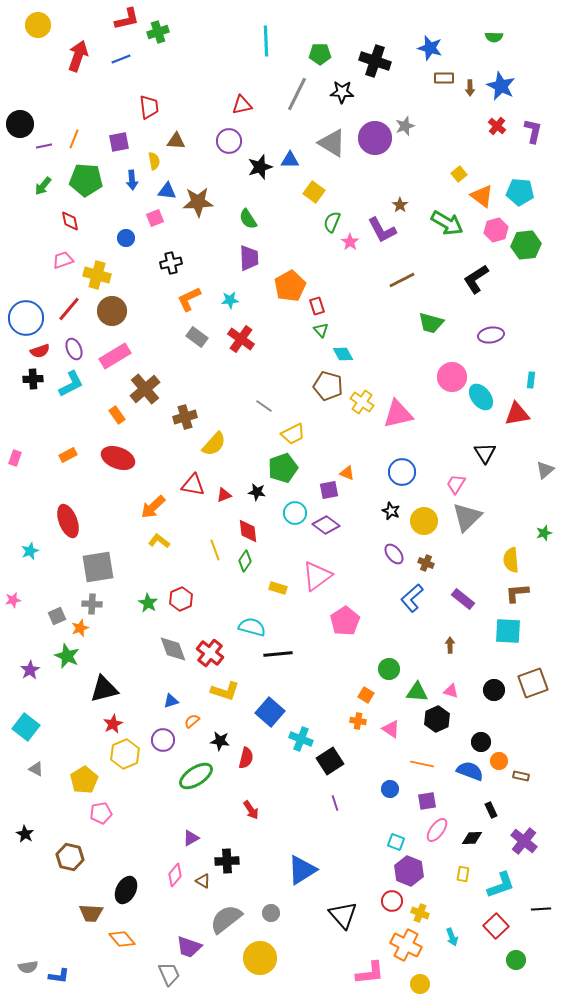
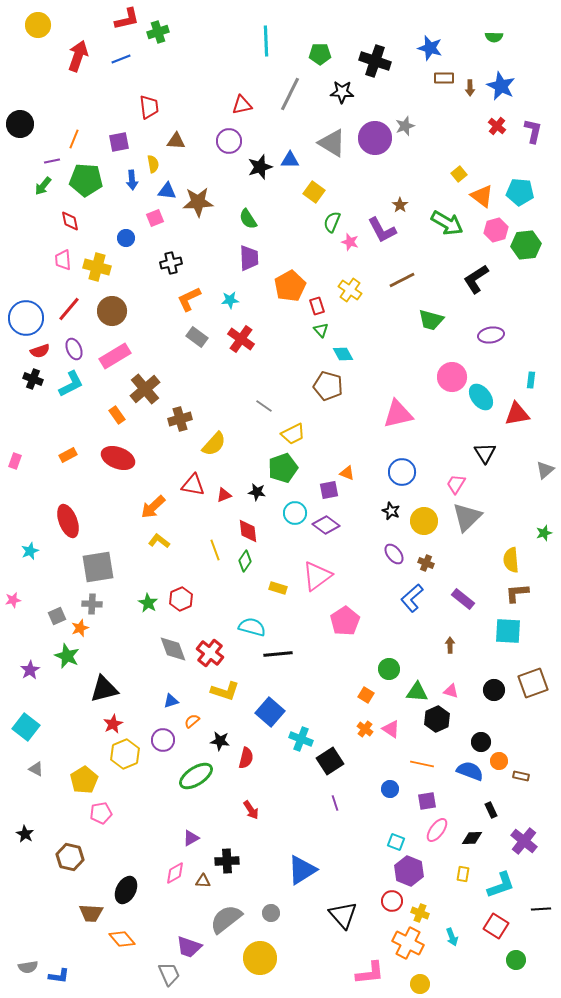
gray line at (297, 94): moved 7 px left
purple line at (44, 146): moved 8 px right, 15 px down
yellow semicircle at (154, 161): moved 1 px left, 3 px down
pink star at (350, 242): rotated 18 degrees counterclockwise
pink trapezoid at (63, 260): rotated 75 degrees counterclockwise
yellow cross at (97, 275): moved 8 px up
green trapezoid at (431, 323): moved 3 px up
black cross at (33, 379): rotated 24 degrees clockwise
yellow cross at (362, 402): moved 12 px left, 112 px up
brown cross at (185, 417): moved 5 px left, 2 px down
pink rectangle at (15, 458): moved 3 px down
orange cross at (358, 721): moved 7 px right, 8 px down; rotated 28 degrees clockwise
pink diamond at (175, 875): moved 2 px up; rotated 20 degrees clockwise
brown triangle at (203, 881): rotated 28 degrees counterclockwise
red square at (496, 926): rotated 15 degrees counterclockwise
orange cross at (406, 945): moved 2 px right, 2 px up
